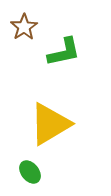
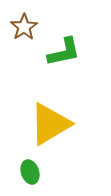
green ellipse: rotated 20 degrees clockwise
